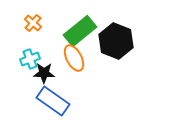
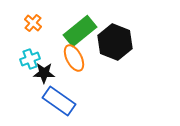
black hexagon: moved 1 px left, 1 px down
blue rectangle: moved 6 px right
